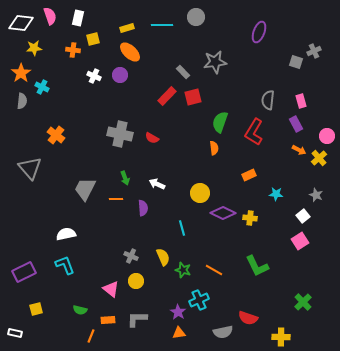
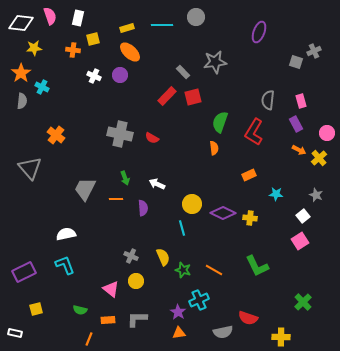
pink circle at (327, 136): moved 3 px up
yellow circle at (200, 193): moved 8 px left, 11 px down
orange line at (91, 336): moved 2 px left, 3 px down
